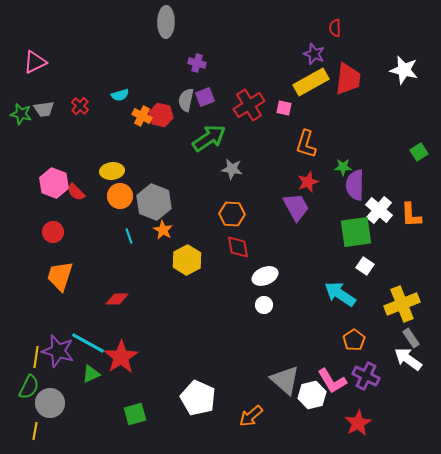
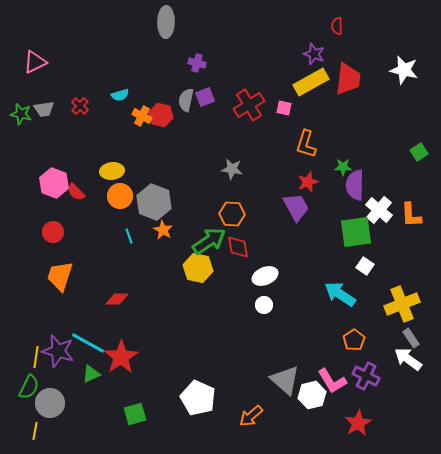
red semicircle at (335, 28): moved 2 px right, 2 px up
green arrow at (209, 138): moved 103 px down
yellow hexagon at (187, 260): moved 11 px right, 8 px down; rotated 20 degrees counterclockwise
